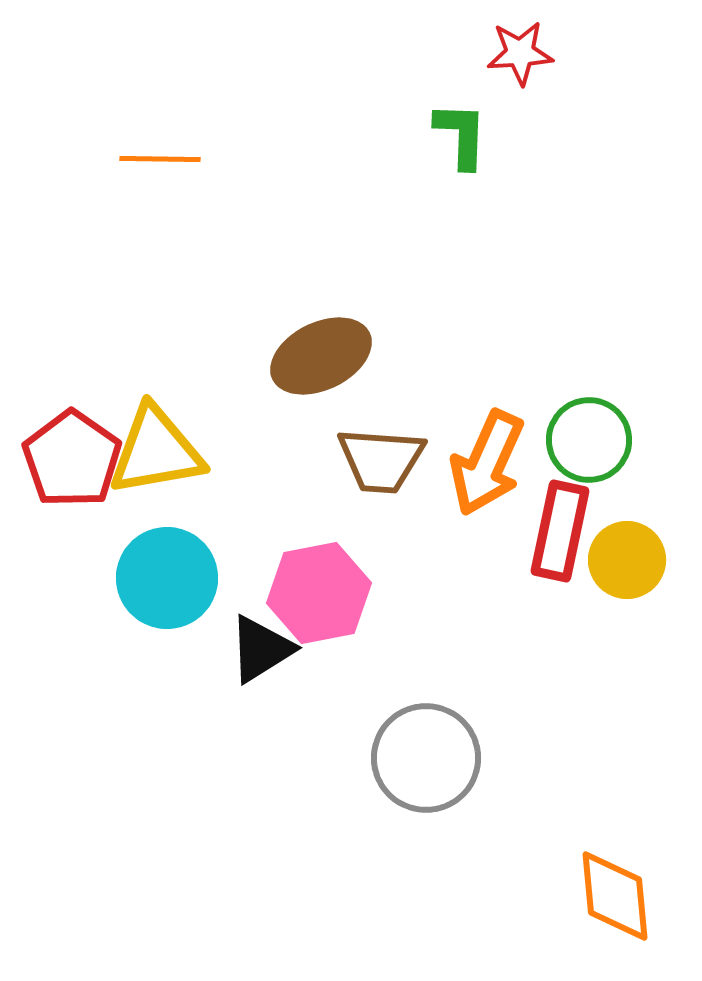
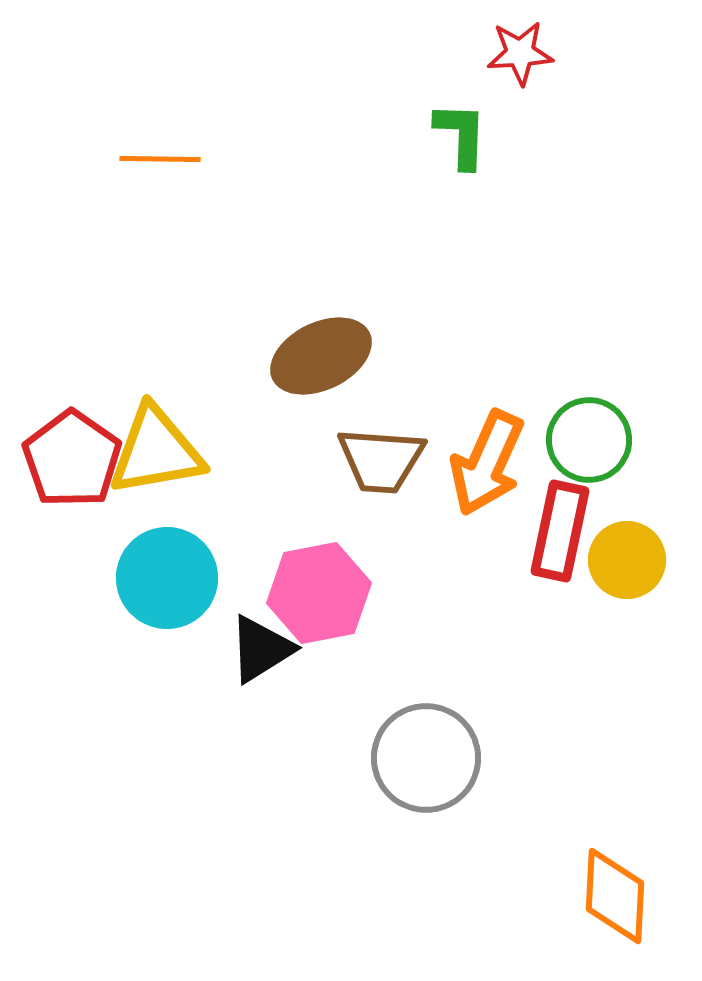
orange diamond: rotated 8 degrees clockwise
